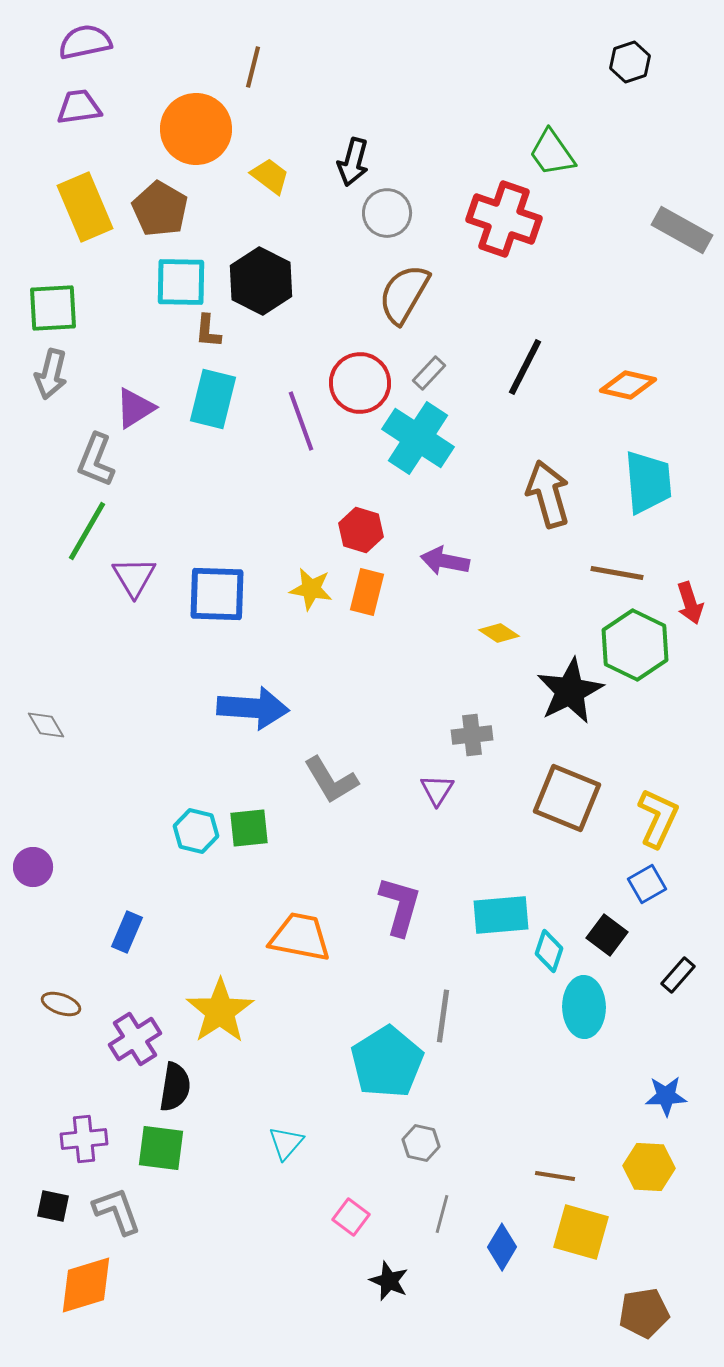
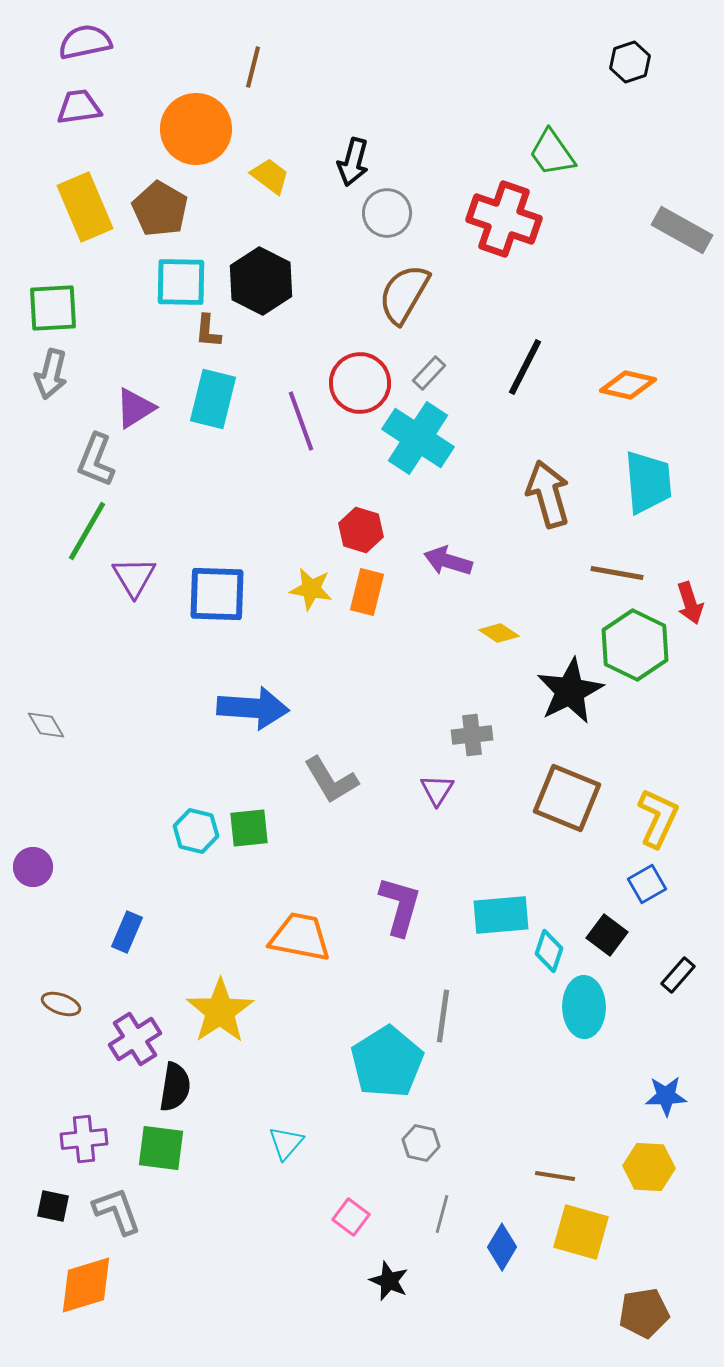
purple arrow at (445, 561): moved 3 px right; rotated 6 degrees clockwise
